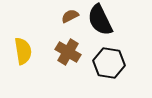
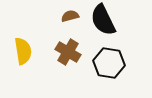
brown semicircle: rotated 12 degrees clockwise
black semicircle: moved 3 px right
